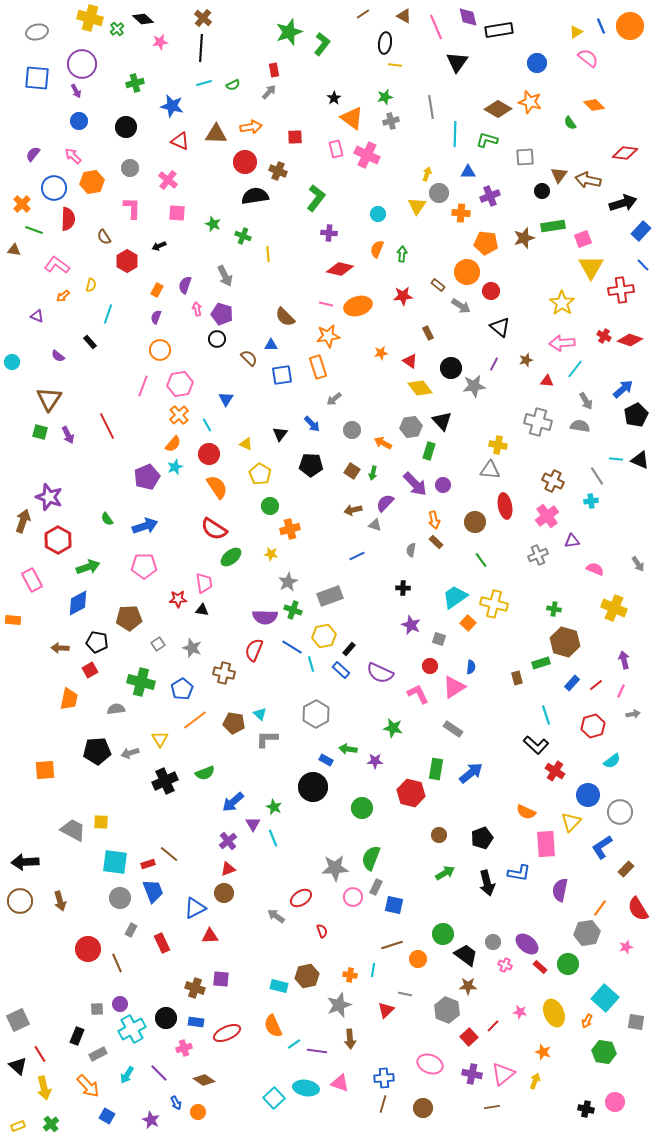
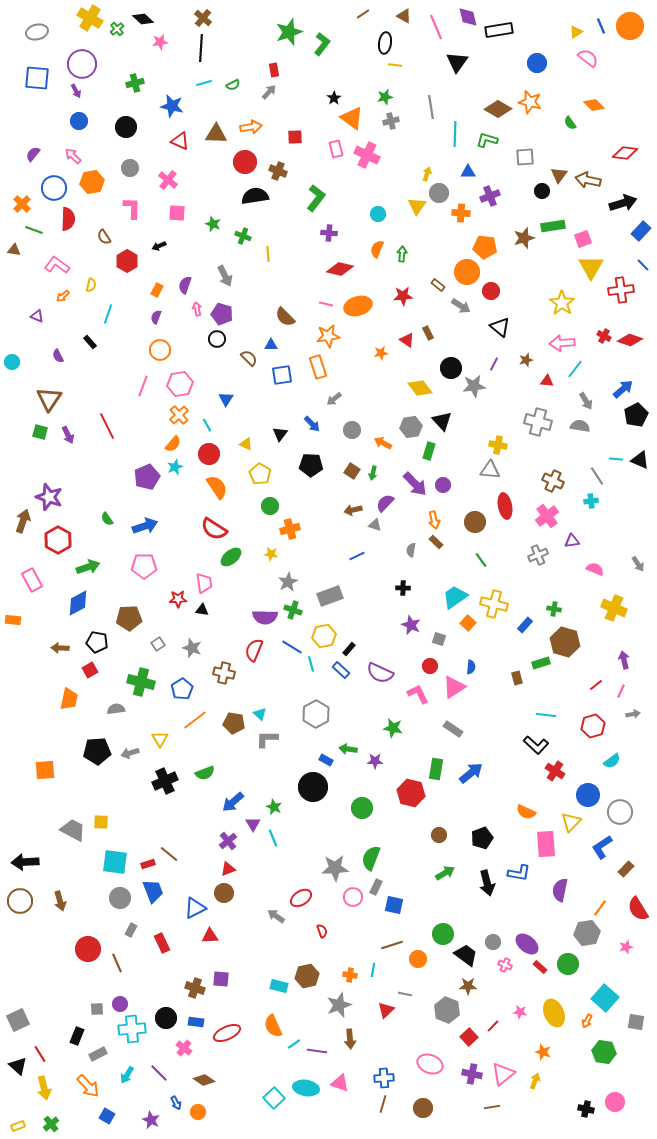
yellow cross at (90, 18): rotated 15 degrees clockwise
orange pentagon at (486, 243): moved 1 px left, 4 px down
purple semicircle at (58, 356): rotated 24 degrees clockwise
red triangle at (410, 361): moved 3 px left, 21 px up
blue rectangle at (572, 683): moved 47 px left, 58 px up
cyan line at (546, 715): rotated 66 degrees counterclockwise
cyan cross at (132, 1029): rotated 24 degrees clockwise
pink cross at (184, 1048): rotated 35 degrees counterclockwise
